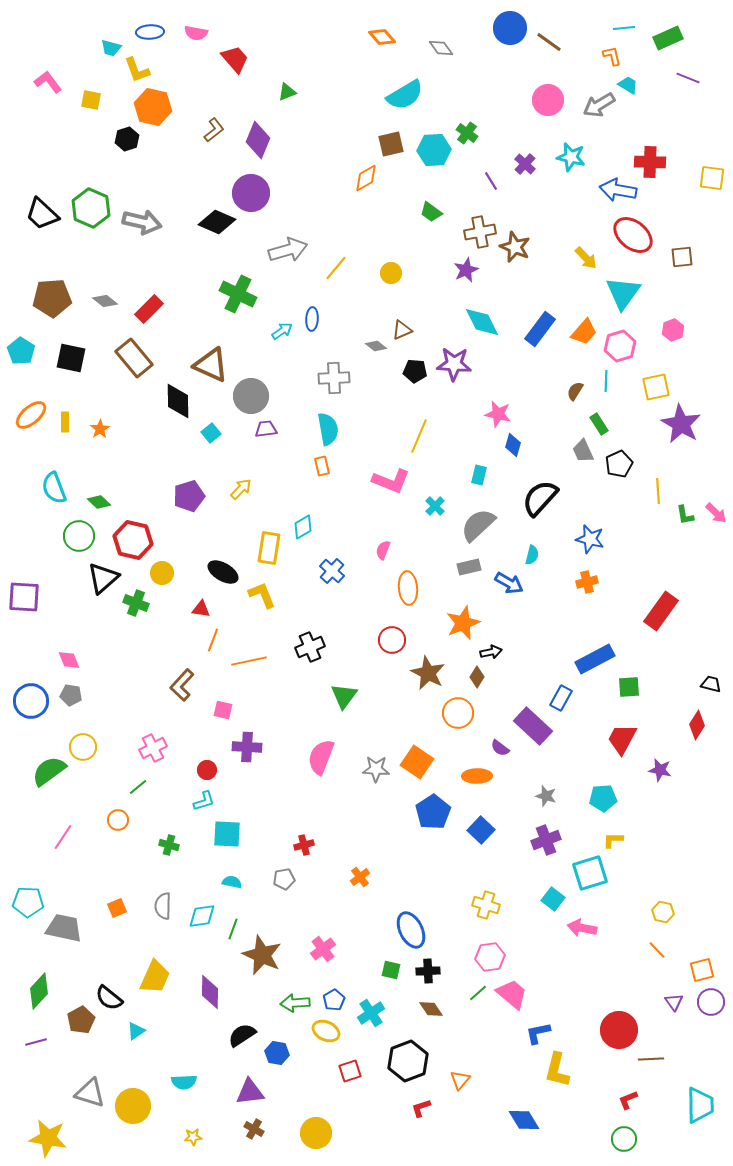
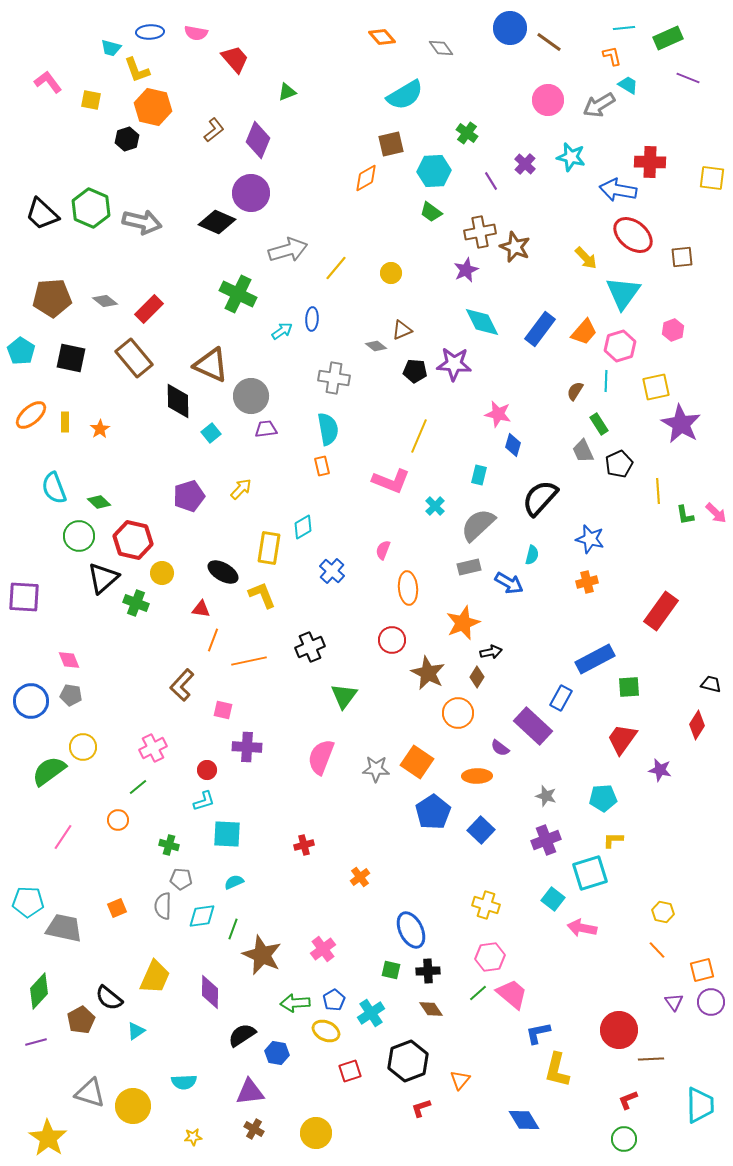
cyan hexagon at (434, 150): moved 21 px down
gray cross at (334, 378): rotated 12 degrees clockwise
red trapezoid at (622, 739): rotated 8 degrees clockwise
gray pentagon at (284, 879): moved 103 px left; rotated 15 degrees clockwise
cyan semicircle at (232, 882): moved 2 px right; rotated 36 degrees counterclockwise
yellow star at (48, 1138): rotated 24 degrees clockwise
